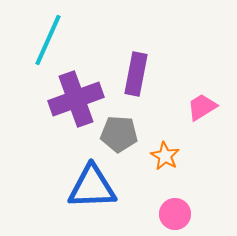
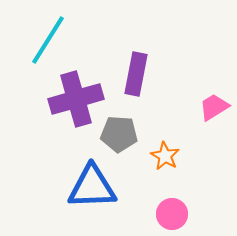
cyan line: rotated 8 degrees clockwise
purple cross: rotated 4 degrees clockwise
pink trapezoid: moved 12 px right
pink circle: moved 3 px left
